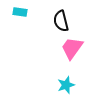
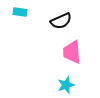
black semicircle: rotated 100 degrees counterclockwise
pink trapezoid: moved 4 px down; rotated 40 degrees counterclockwise
